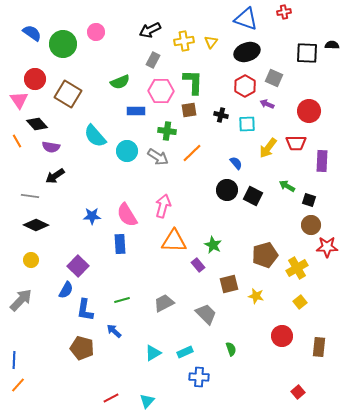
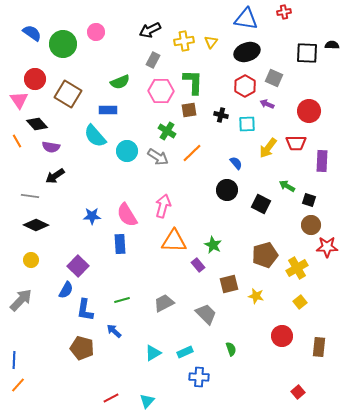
blue triangle at (246, 19): rotated 10 degrees counterclockwise
blue rectangle at (136, 111): moved 28 px left, 1 px up
green cross at (167, 131): rotated 24 degrees clockwise
black square at (253, 196): moved 8 px right, 8 px down
